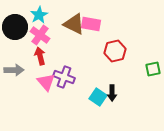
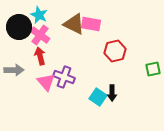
cyan star: rotated 18 degrees counterclockwise
black circle: moved 4 px right
